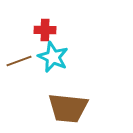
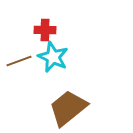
brown trapezoid: rotated 135 degrees clockwise
